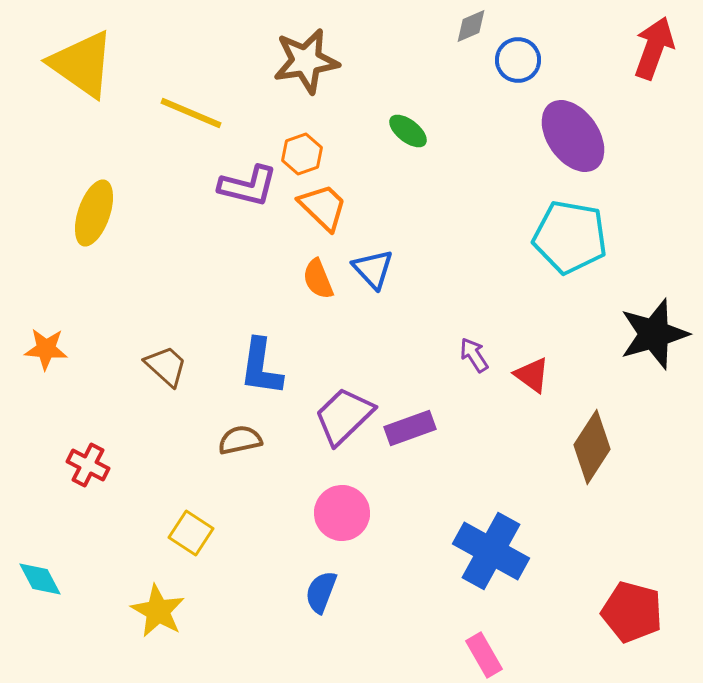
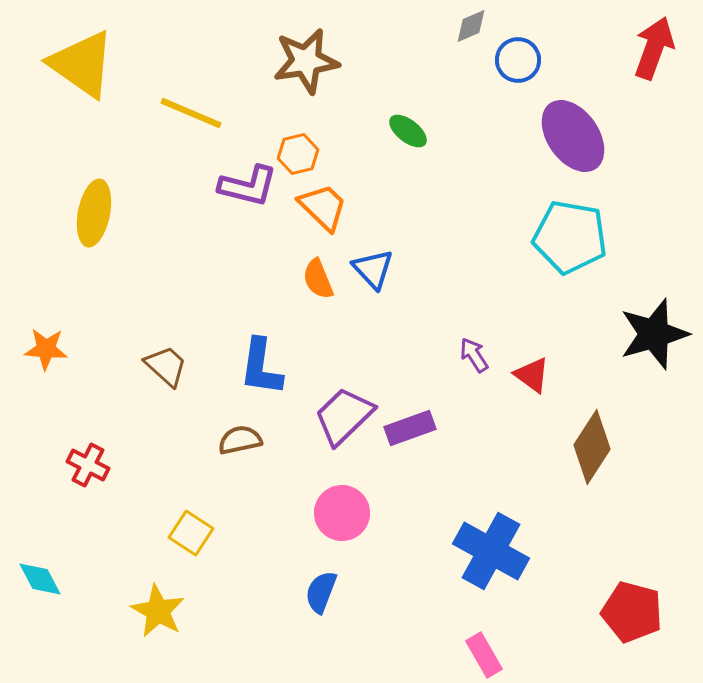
orange hexagon: moved 4 px left; rotated 6 degrees clockwise
yellow ellipse: rotated 8 degrees counterclockwise
